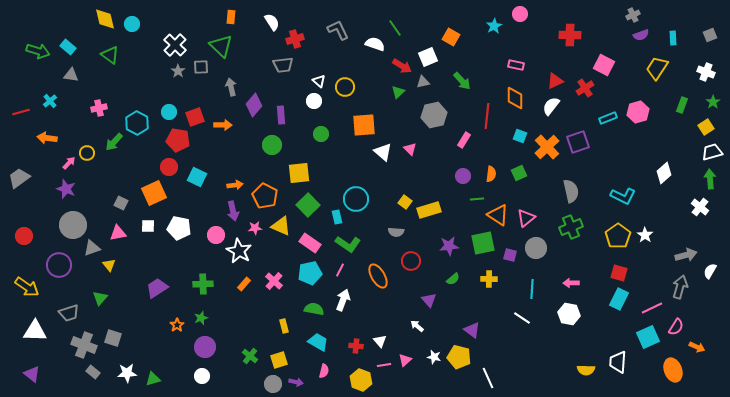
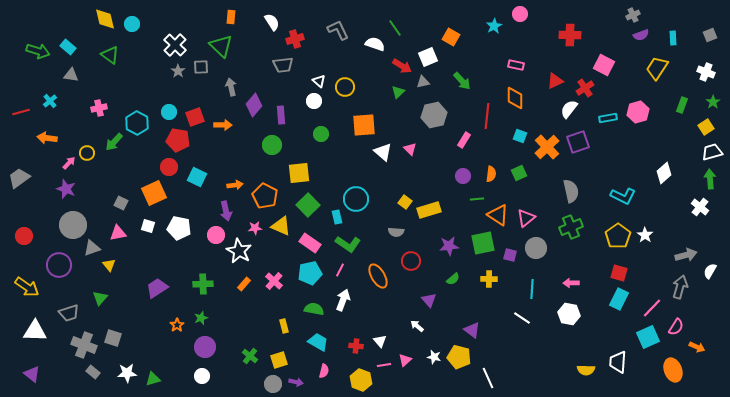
white semicircle at (551, 106): moved 18 px right, 3 px down
cyan rectangle at (608, 118): rotated 12 degrees clockwise
purple arrow at (233, 211): moved 7 px left
white square at (148, 226): rotated 16 degrees clockwise
pink line at (652, 308): rotated 20 degrees counterclockwise
